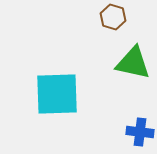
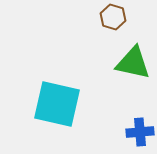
cyan square: moved 10 px down; rotated 15 degrees clockwise
blue cross: rotated 12 degrees counterclockwise
